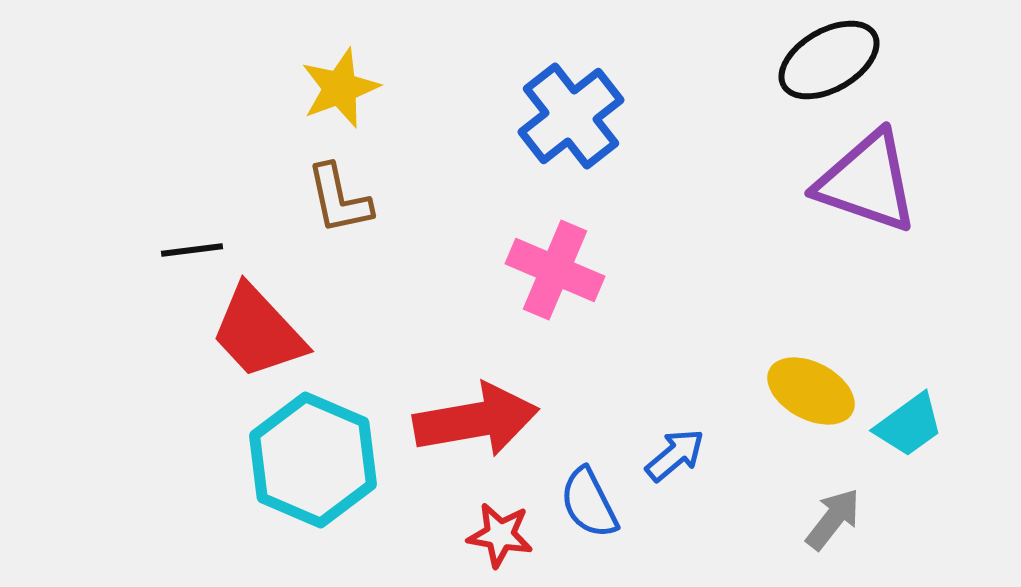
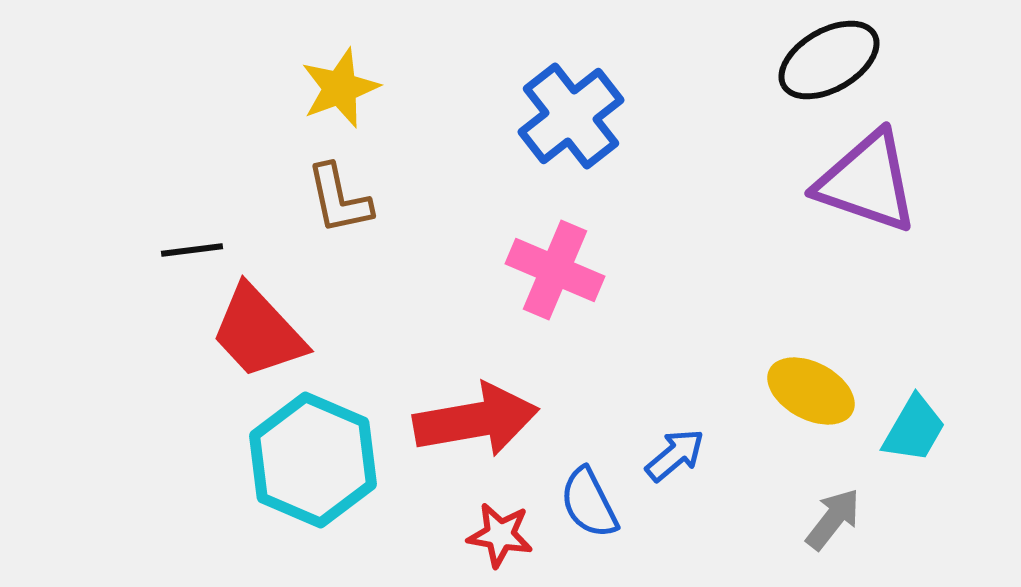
cyan trapezoid: moved 5 px right, 4 px down; rotated 24 degrees counterclockwise
